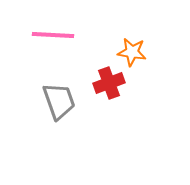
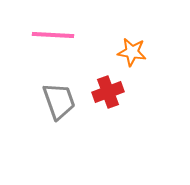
red cross: moved 1 px left, 9 px down
